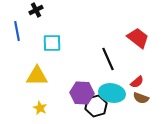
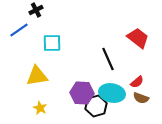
blue line: moved 2 px right, 1 px up; rotated 66 degrees clockwise
yellow triangle: rotated 10 degrees counterclockwise
